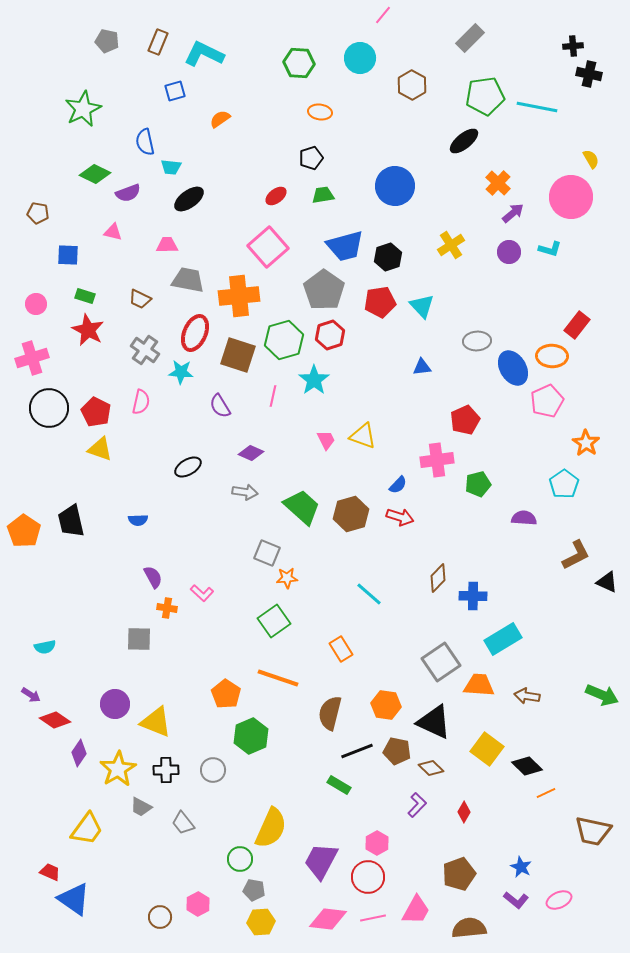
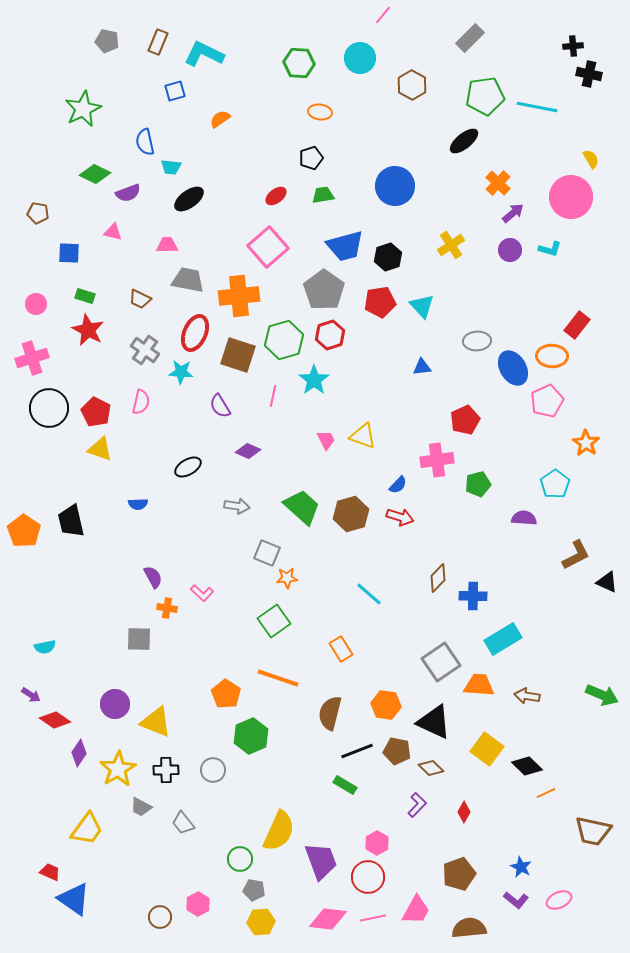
purple circle at (509, 252): moved 1 px right, 2 px up
blue square at (68, 255): moved 1 px right, 2 px up
purple diamond at (251, 453): moved 3 px left, 2 px up
cyan pentagon at (564, 484): moved 9 px left
gray arrow at (245, 492): moved 8 px left, 14 px down
blue semicircle at (138, 520): moved 16 px up
green rectangle at (339, 785): moved 6 px right
yellow semicircle at (271, 828): moved 8 px right, 3 px down
purple trapezoid at (321, 861): rotated 132 degrees clockwise
